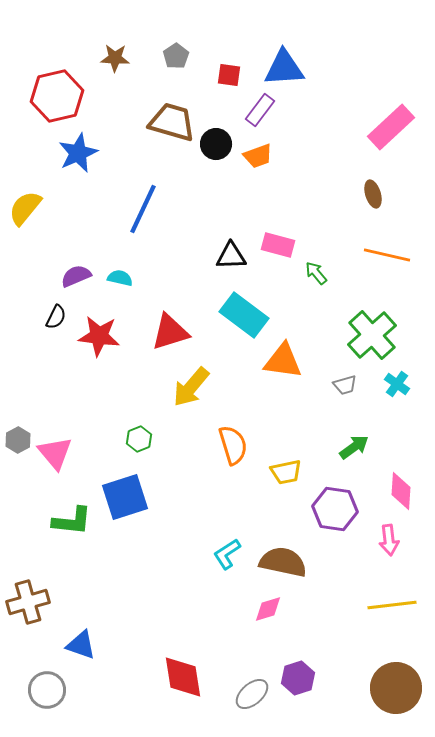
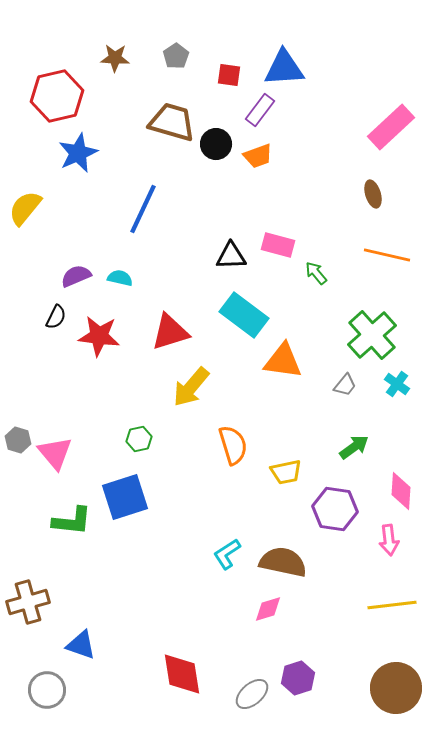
gray trapezoid at (345, 385): rotated 35 degrees counterclockwise
green hexagon at (139, 439): rotated 10 degrees clockwise
gray hexagon at (18, 440): rotated 15 degrees counterclockwise
red diamond at (183, 677): moved 1 px left, 3 px up
